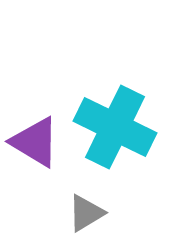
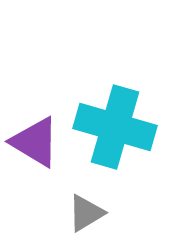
cyan cross: rotated 10 degrees counterclockwise
